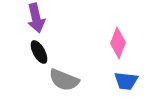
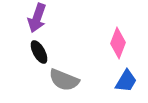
purple arrow: moved 1 px right; rotated 32 degrees clockwise
blue trapezoid: rotated 65 degrees counterclockwise
